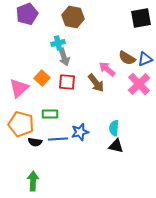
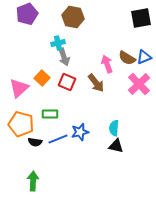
blue triangle: moved 1 px left, 2 px up
pink arrow: moved 5 px up; rotated 30 degrees clockwise
red square: rotated 18 degrees clockwise
blue line: rotated 18 degrees counterclockwise
